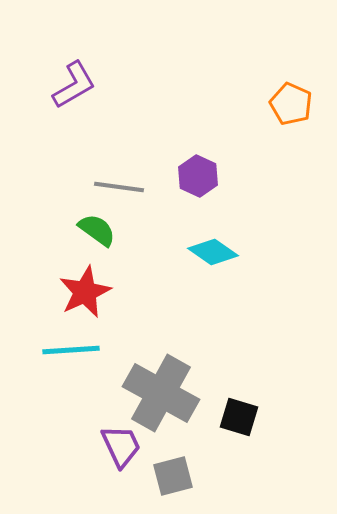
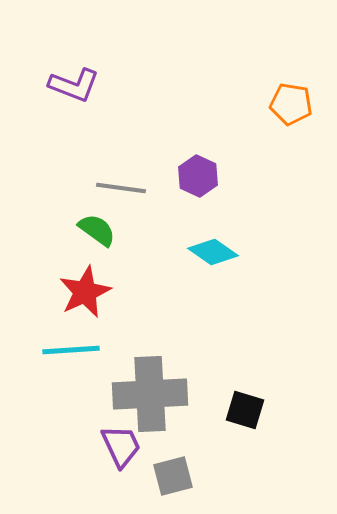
purple L-shape: rotated 51 degrees clockwise
orange pentagon: rotated 15 degrees counterclockwise
gray line: moved 2 px right, 1 px down
gray cross: moved 11 px left, 1 px down; rotated 32 degrees counterclockwise
black square: moved 6 px right, 7 px up
